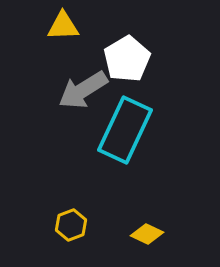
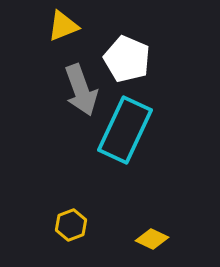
yellow triangle: rotated 20 degrees counterclockwise
white pentagon: rotated 18 degrees counterclockwise
gray arrow: moved 2 px left; rotated 78 degrees counterclockwise
yellow diamond: moved 5 px right, 5 px down
